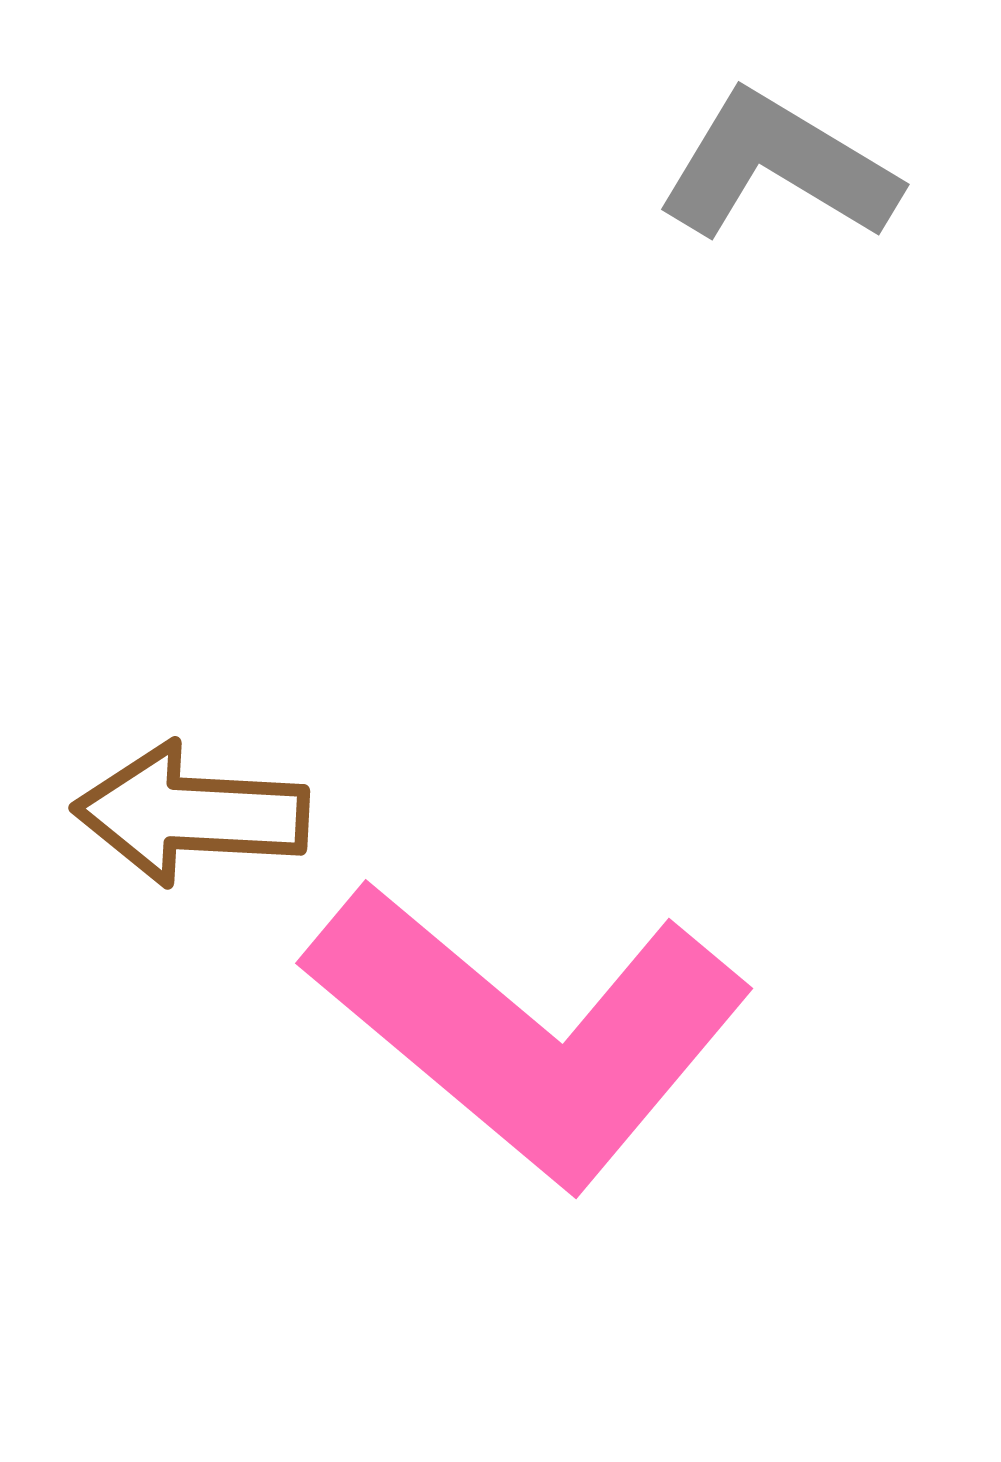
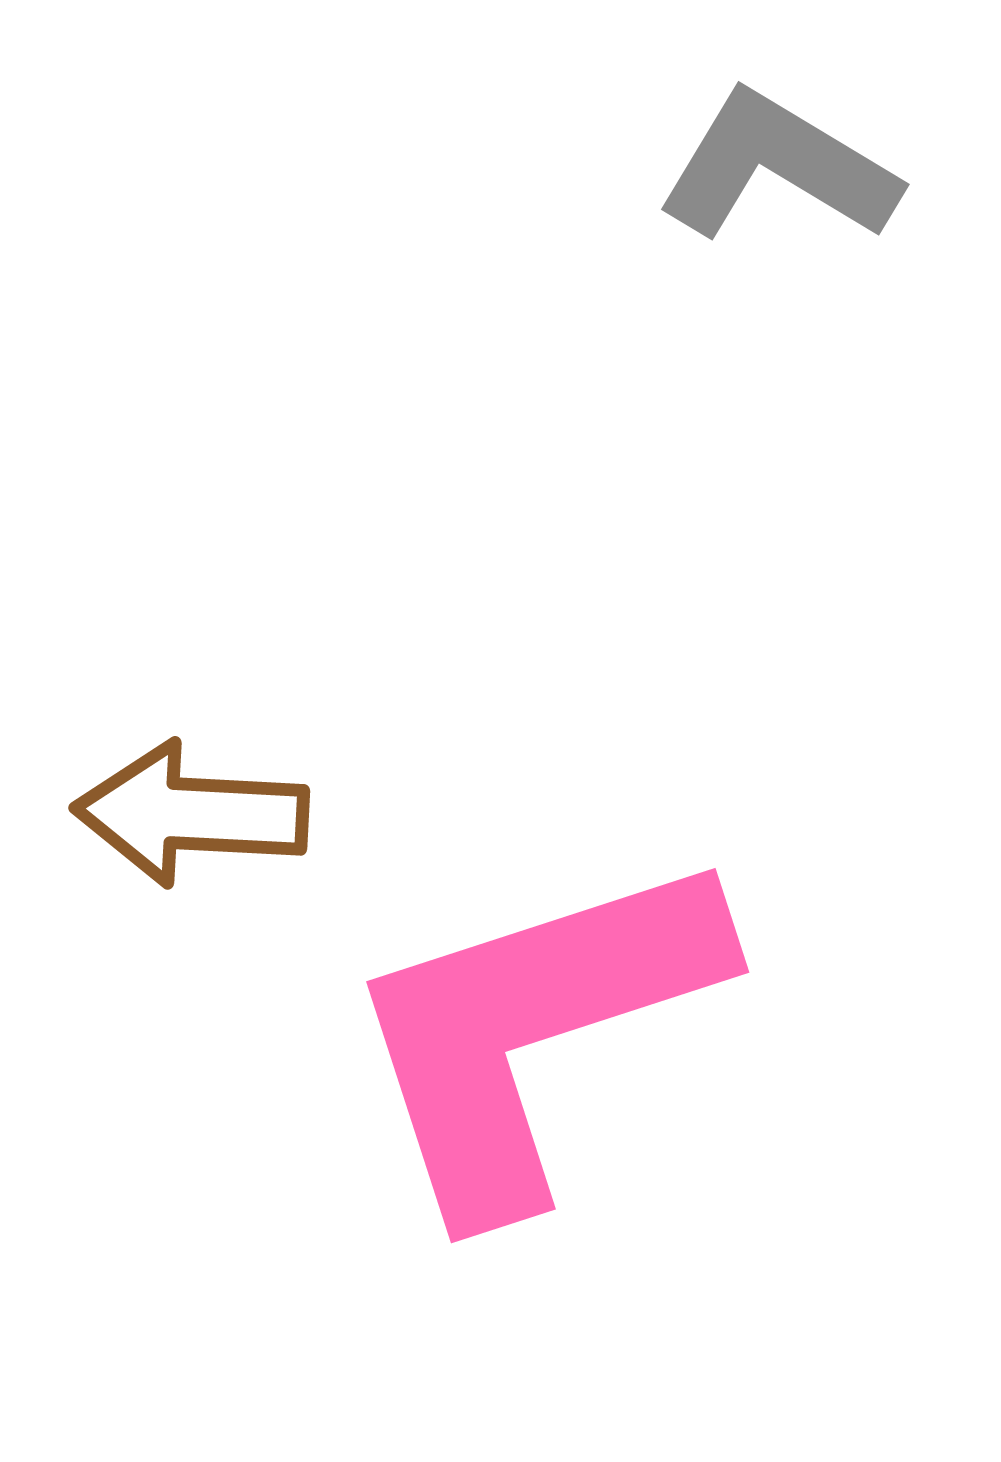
pink L-shape: moved 4 px right, 2 px up; rotated 122 degrees clockwise
